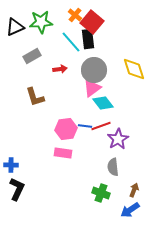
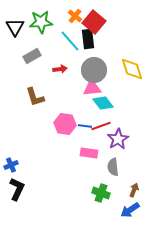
orange cross: moved 1 px down
red square: moved 2 px right
black triangle: rotated 36 degrees counterclockwise
cyan line: moved 1 px left, 1 px up
yellow diamond: moved 2 px left
pink triangle: rotated 30 degrees clockwise
pink hexagon: moved 1 px left, 5 px up; rotated 15 degrees clockwise
pink rectangle: moved 26 px right
blue cross: rotated 24 degrees counterclockwise
